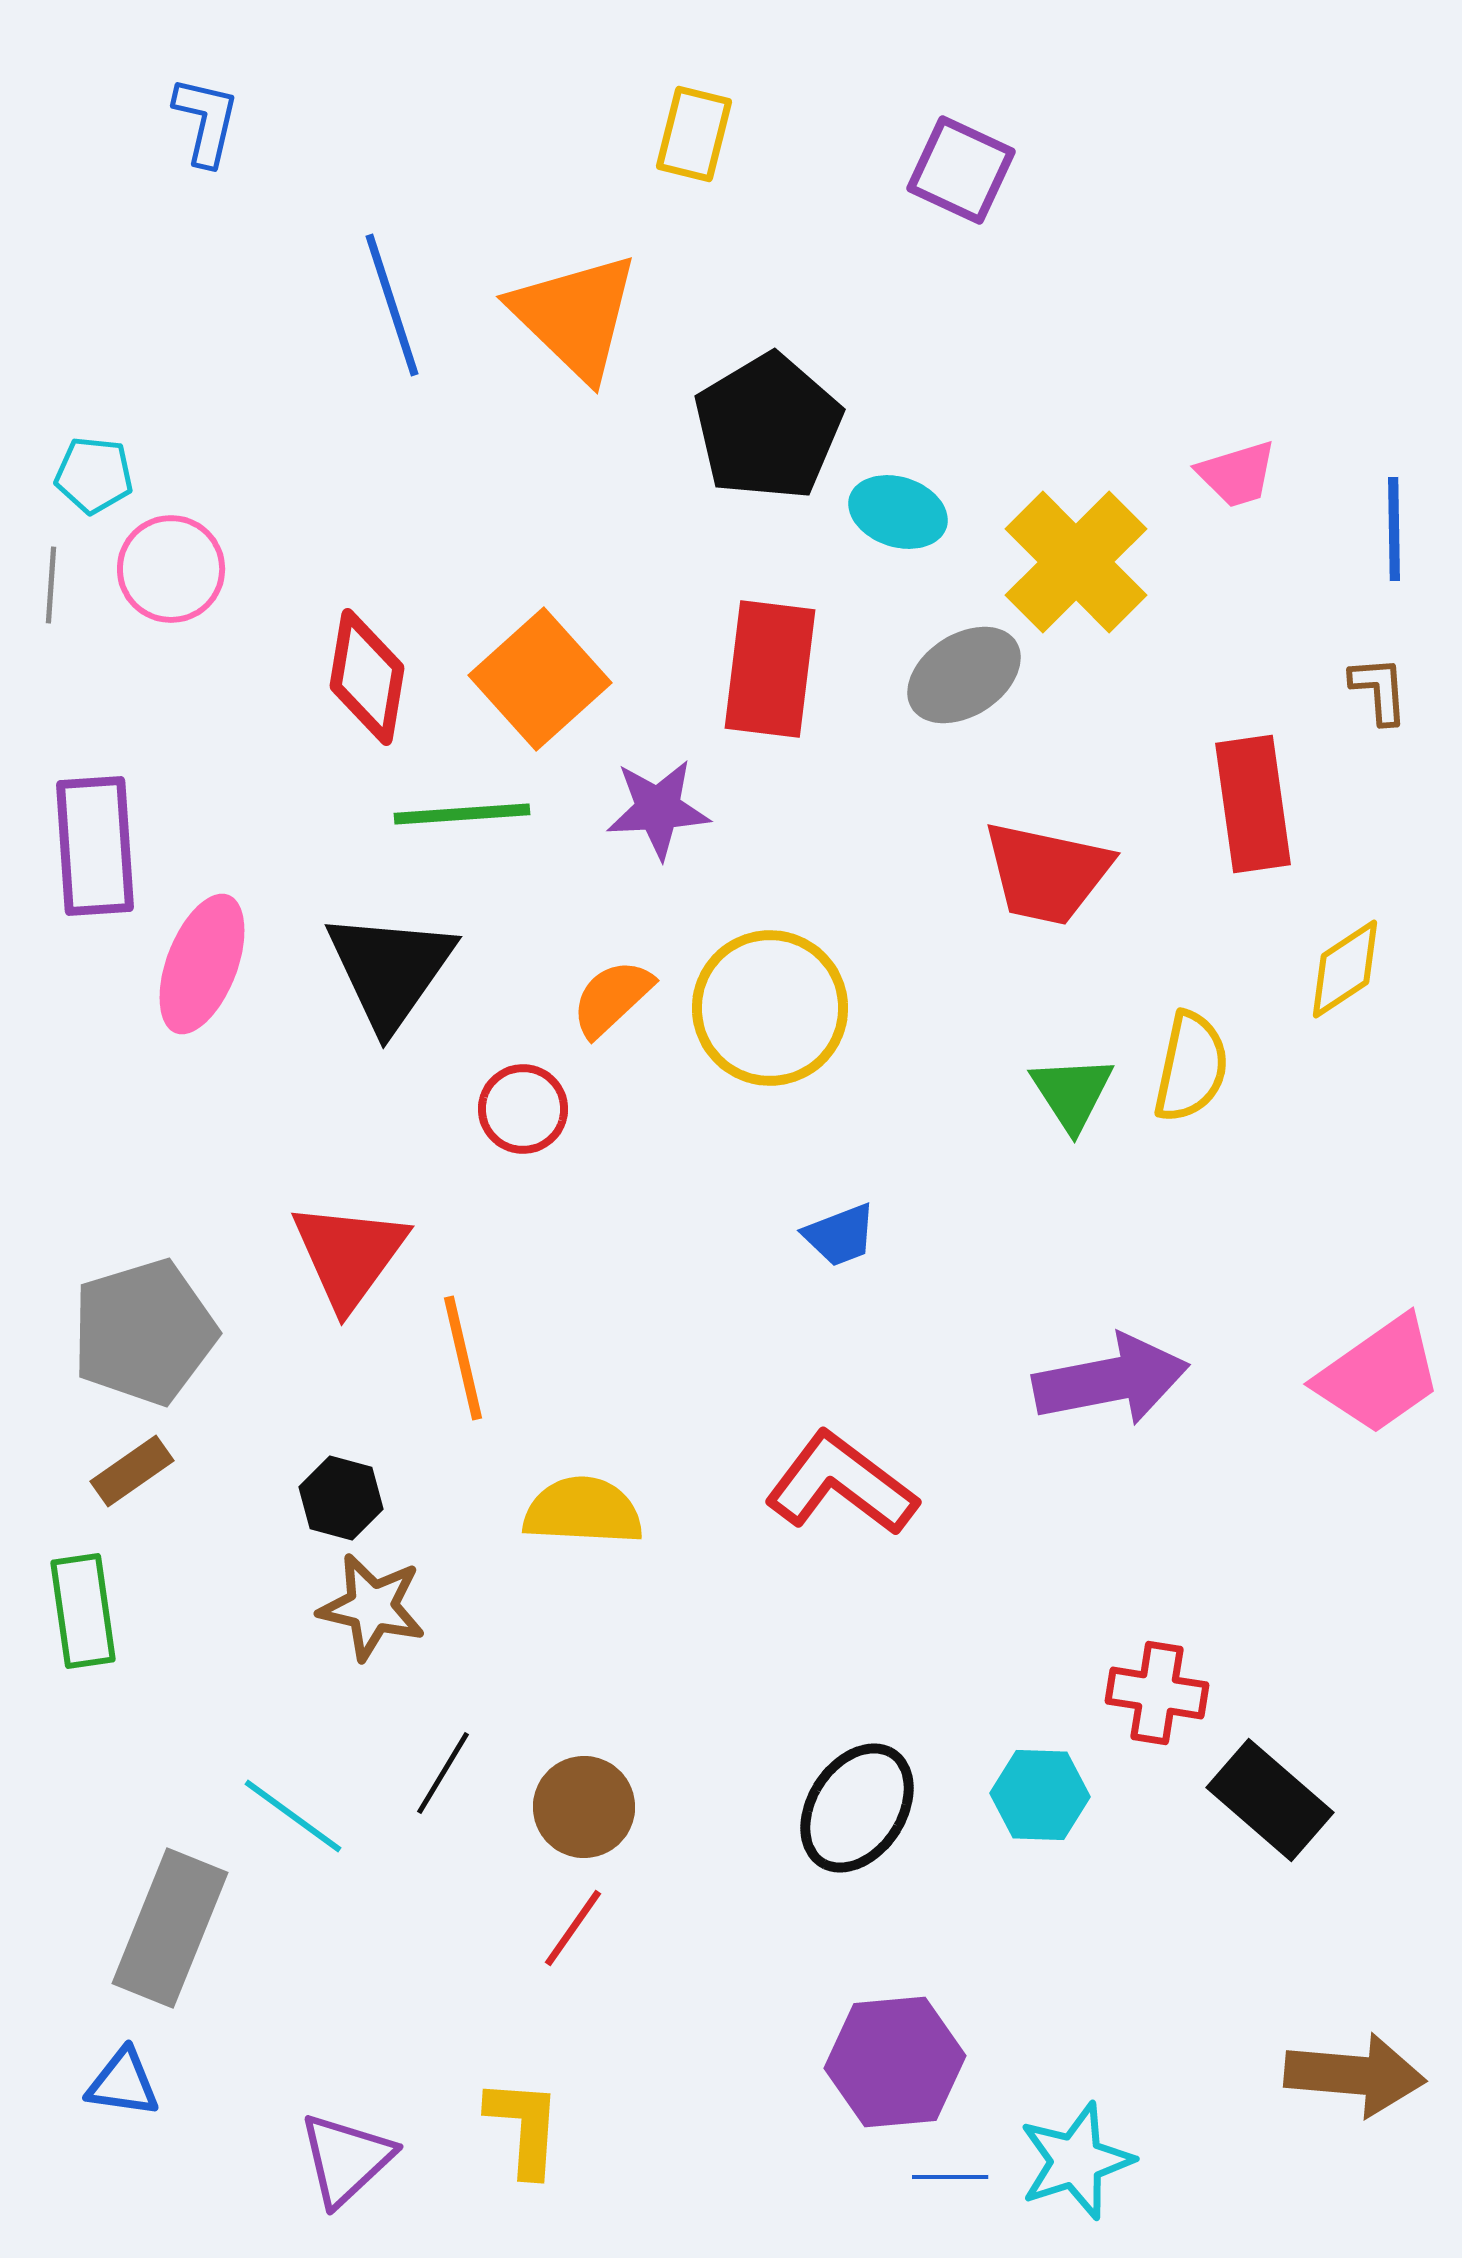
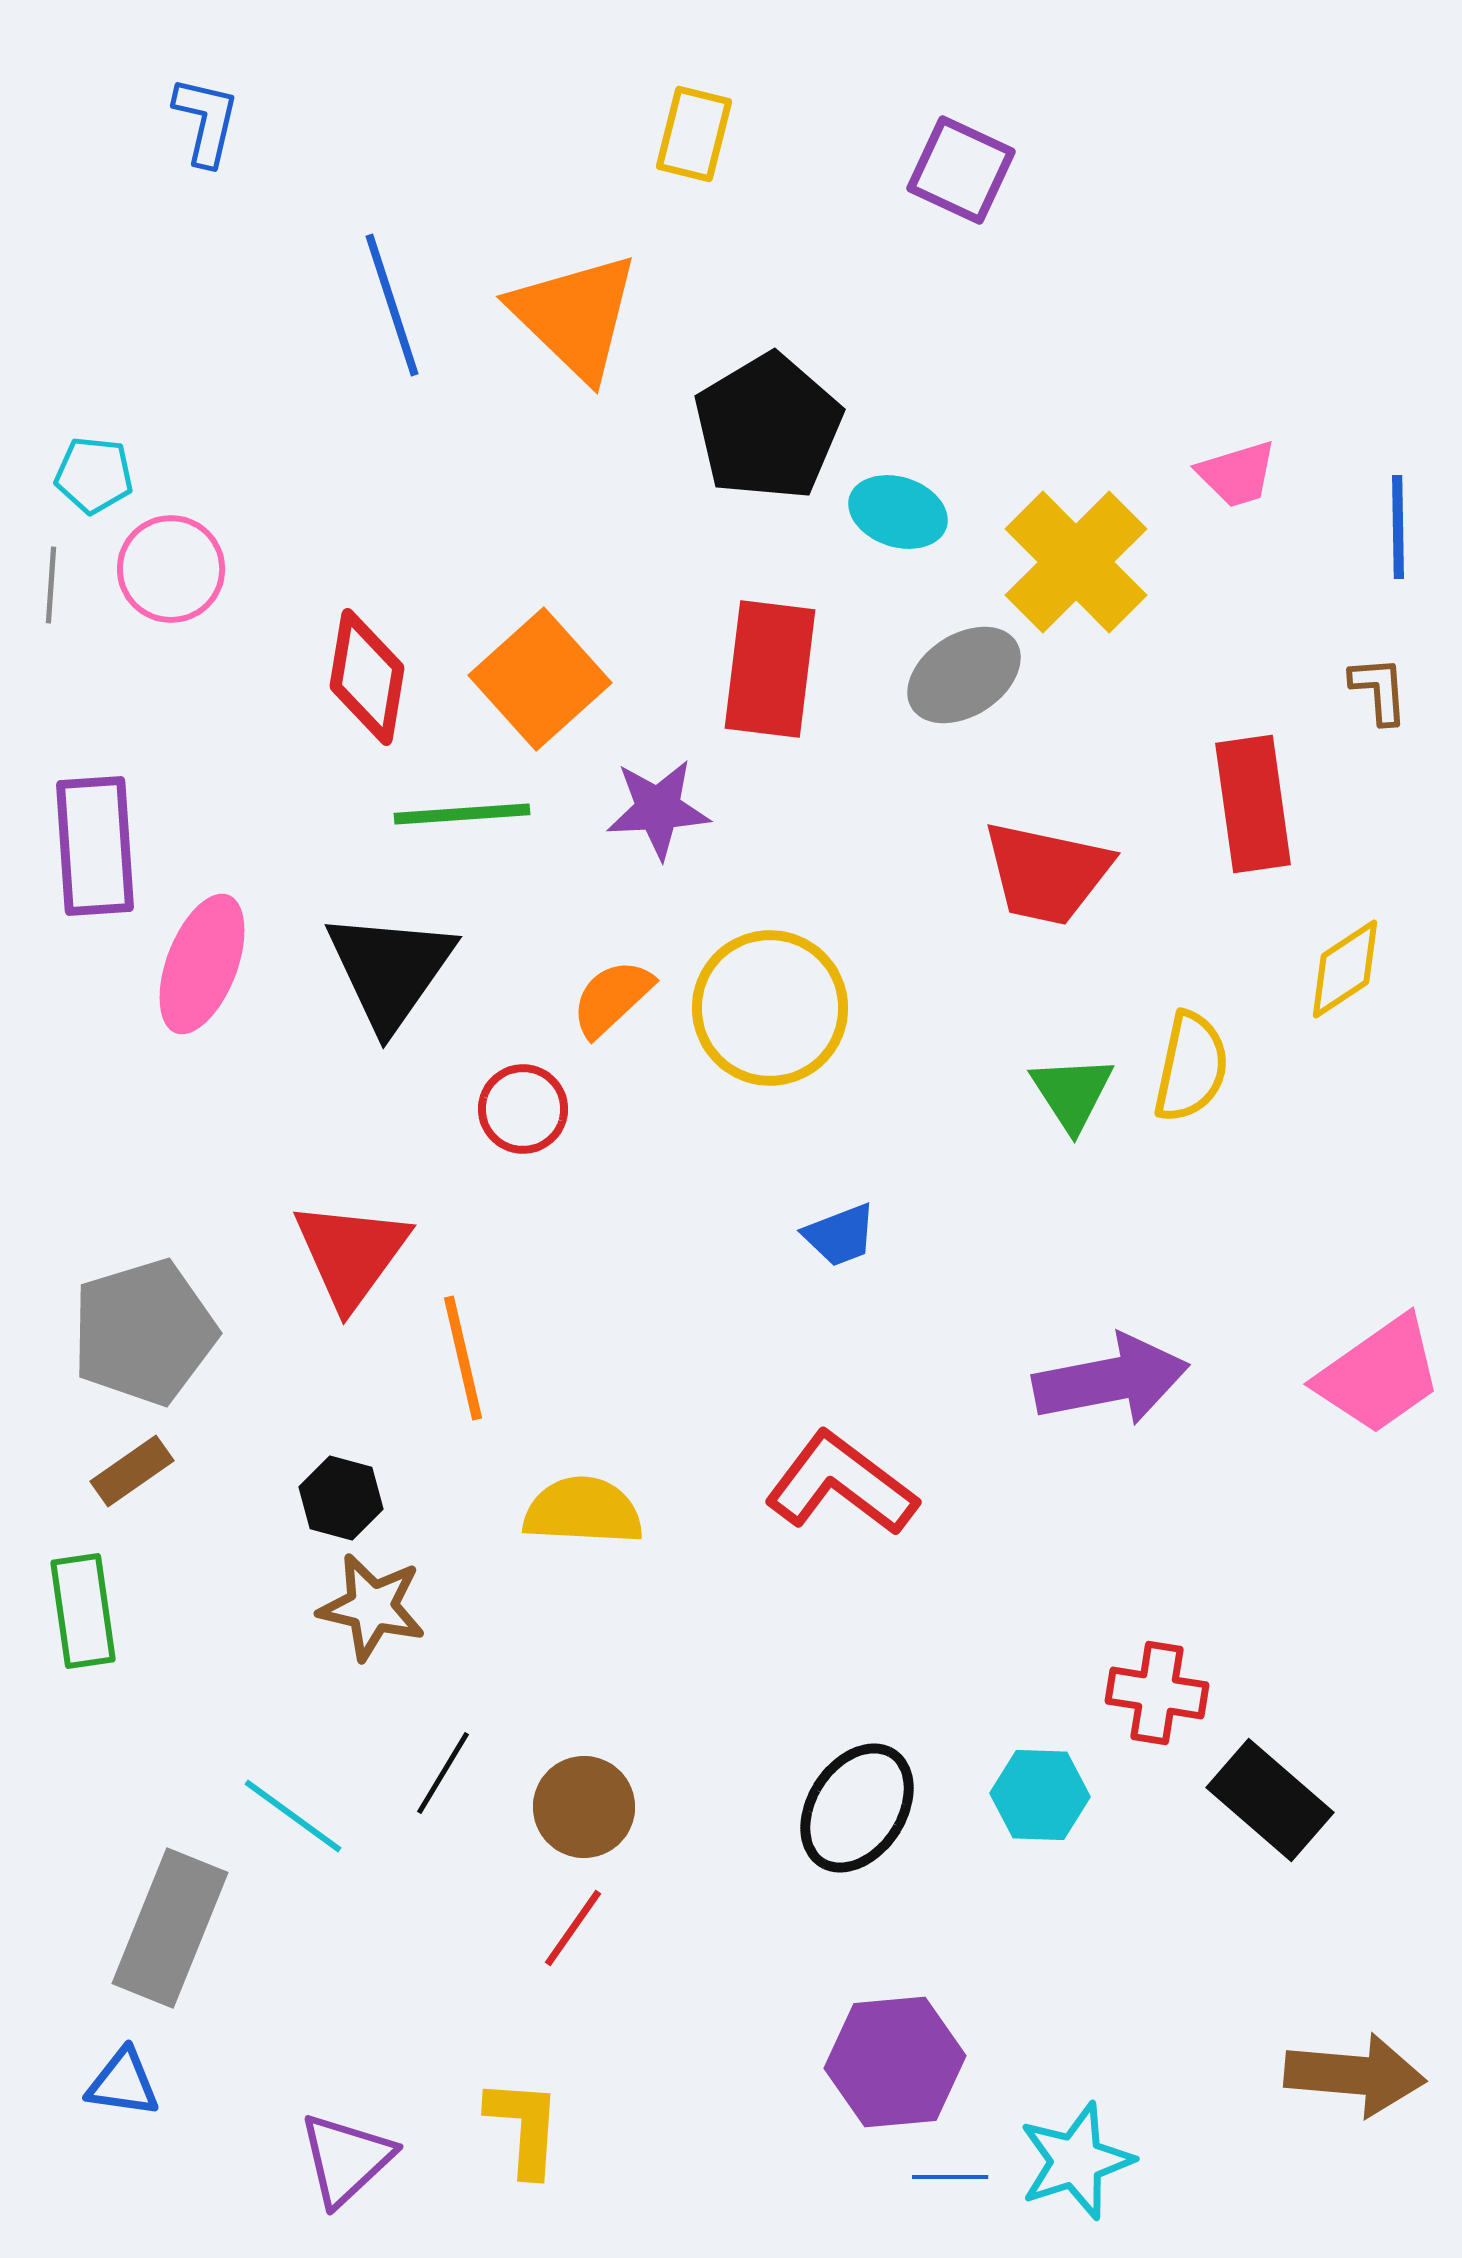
blue line at (1394, 529): moved 4 px right, 2 px up
red triangle at (349, 1255): moved 2 px right, 1 px up
